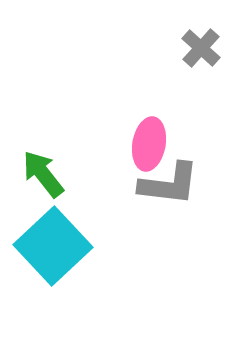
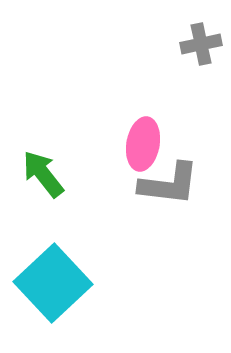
gray cross: moved 4 px up; rotated 36 degrees clockwise
pink ellipse: moved 6 px left
cyan square: moved 37 px down
